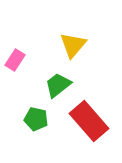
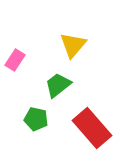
red rectangle: moved 3 px right, 7 px down
